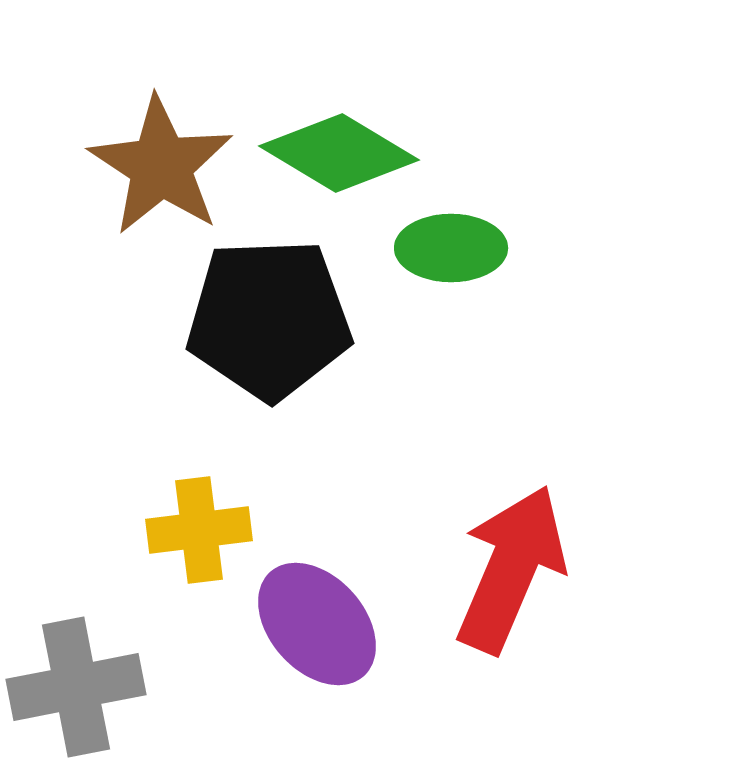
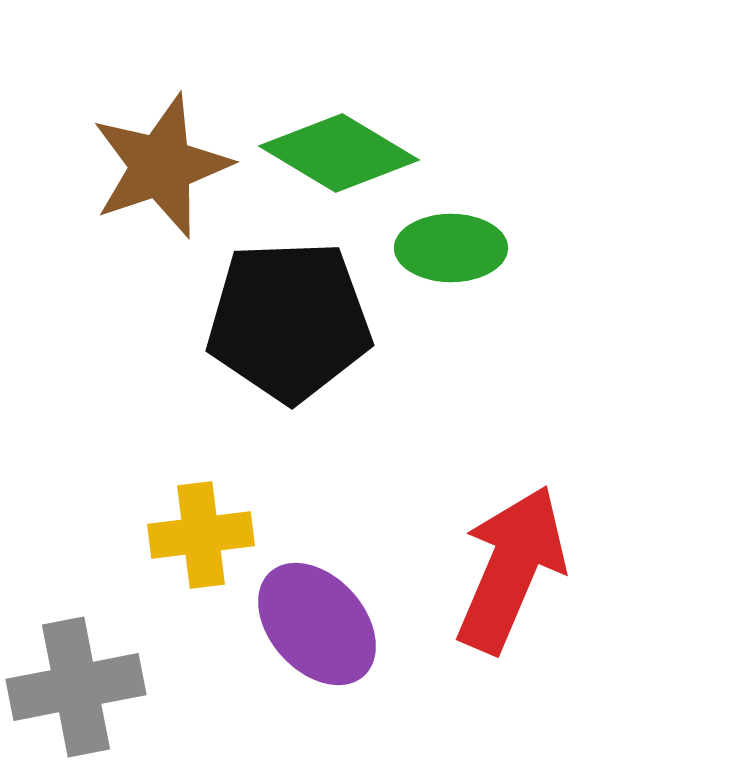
brown star: rotated 20 degrees clockwise
black pentagon: moved 20 px right, 2 px down
yellow cross: moved 2 px right, 5 px down
